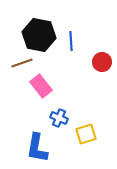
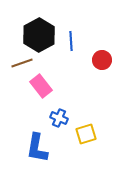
black hexagon: rotated 20 degrees clockwise
red circle: moved 2 px up
